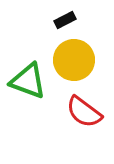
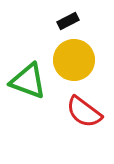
black rectangle: moved 3 px right, 1 px down
